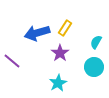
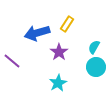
yellow rectangle: moved 2 px right, 4 px up
cyan semicircle: moved 2 px left, 5 px down
purple star: moved 1 px left, 1 px up
cyan circle: moved 2 px right
